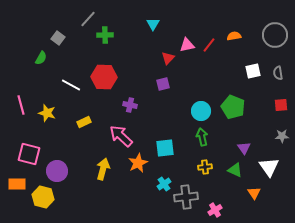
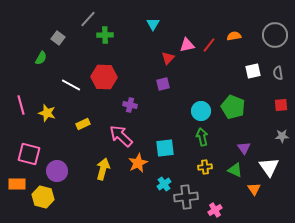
yellow rectangle: moved 1 px left, 2 px down
orange triangle: moved 4 px up
